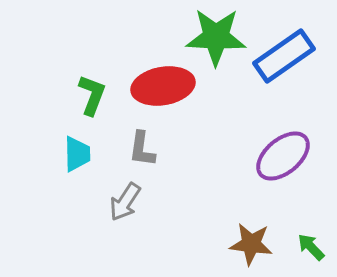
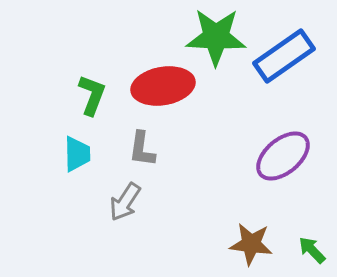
green arrow: moved 1 px right, 3 px down
